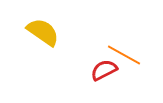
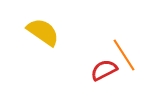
orange line: rotated 28 degrees clockwise
